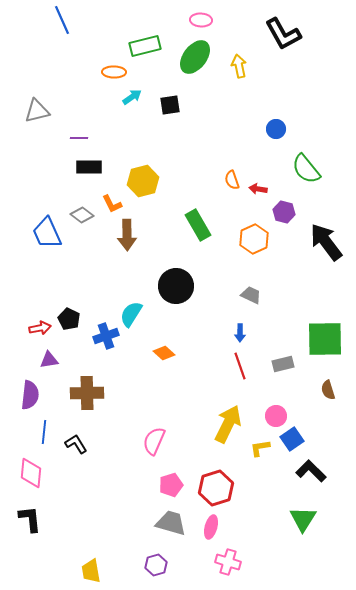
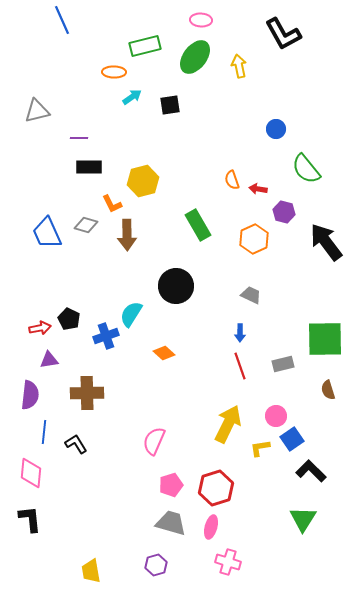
gray diamond at (82, 215): moved 4 px right, 10 px down; rotated 20 degrees counterclockwise
